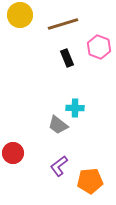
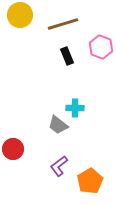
pink hexagon: moved 2 px right
black rectangle: moved 2 px up
red circle: moved 4 px up
orange pentagon: rotated 25 degrees counterclockwise
